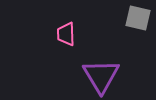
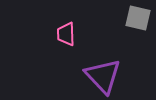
purple triangle: moved 2 px right; rotated 12 degrees counterclockwise
